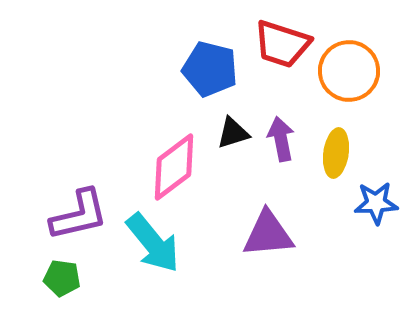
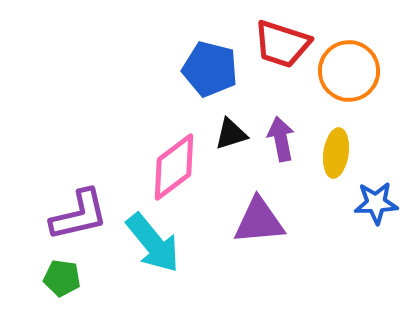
black triangle: moved 2 px left, 1 px down
purple triangle: moved 9 px left, 13 px up
